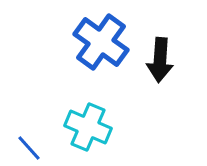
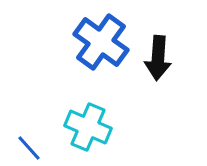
black arrow: moved 2 px left, 2 px up
